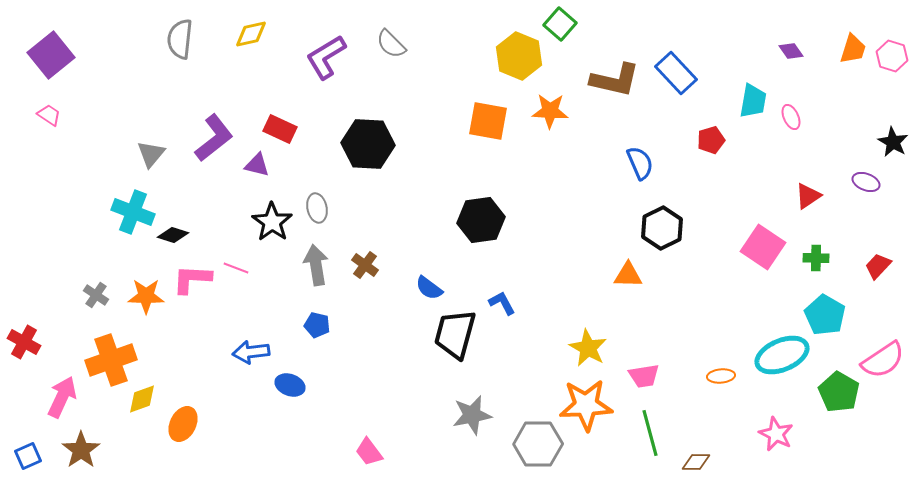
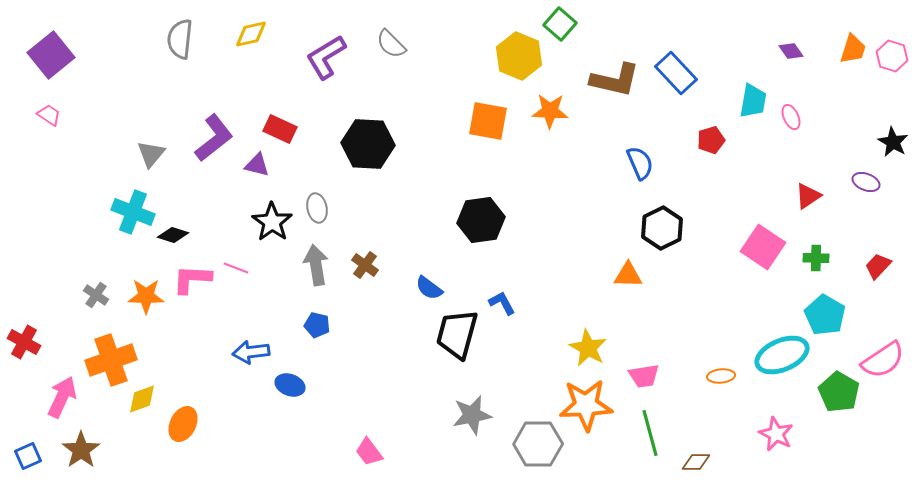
black trapezoid at (455, 334): moved 2 px right
